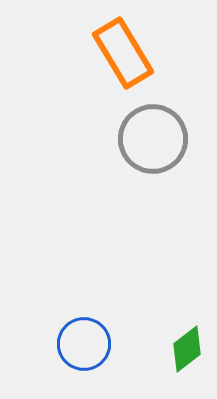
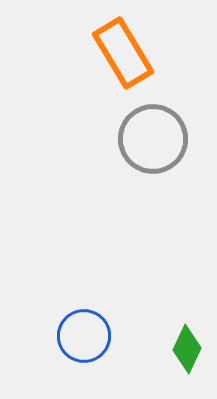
blue circle: moved 8 px up
green diamond: rotated 27 degrees counterclockwise
